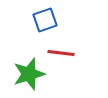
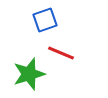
red line: rotated 16 degrees clockwise
